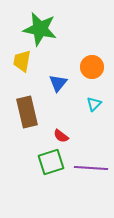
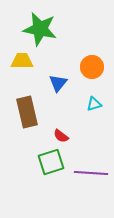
yellow trapezoid: rotated 80 degrees clockwise
cyan triangle: rotated 28 degrees clockwise
purple line: moved 5 px down
